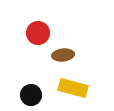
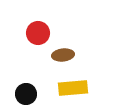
yellow rectangle: rotated 20 degrees counterclockwise
black circle: moved 5 px left, 1 px up
